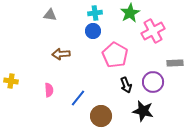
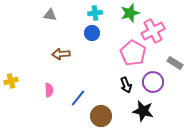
green star: rotated 12 degrees clockwise
blue circle: moved 1 px left, 2 px down
pink pentagon: moved 18 px right, 2 px up
gray rectangle: rotated 35 degrees clockwise
yellow cross: rotated 24 degrees counterclockwise
